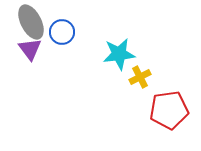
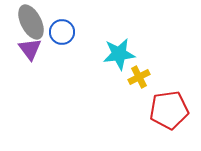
yellow cross: moved 1 px left
